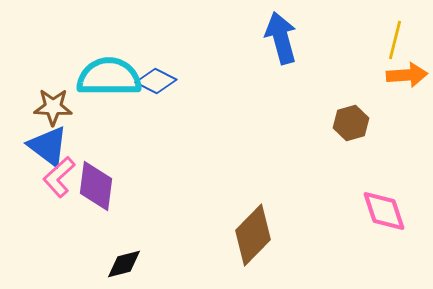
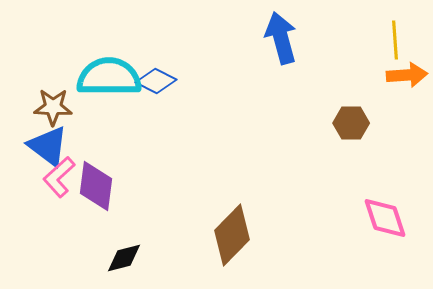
yellow line: rotated 18 degrees counterclockwise
brown hexagon: rotated 16 degrees clockwise
pink diamond: moved 1 px right, 7 px down
brown diamond: moved 21 px left
black diamond: moved 6 px up
